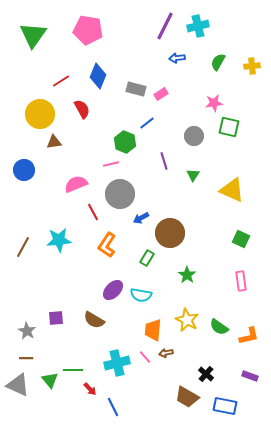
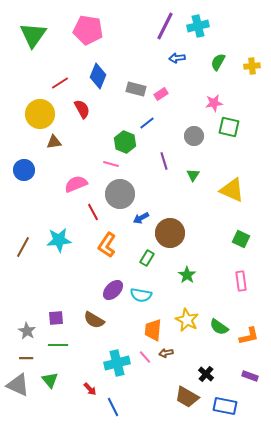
red line at (61, 81): moved 1 px left, 2 px down
pink line at (111, 164): rotated 28 degrees clockwise
green line at (73, 370): moved 15 px left, 25 px up
